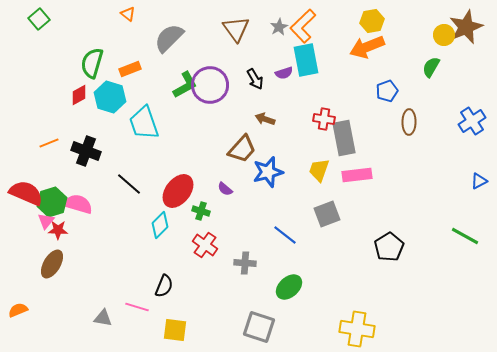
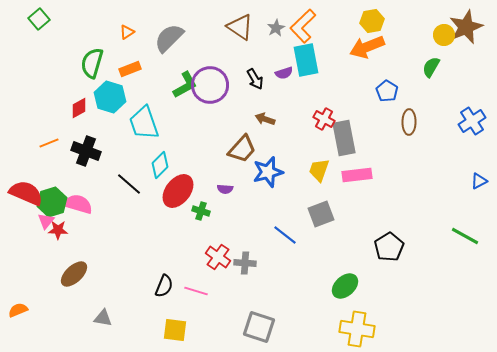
orange triangle at (128, 14): moved 1 px left, 18 px down; rotated 49 degrees clockwise
gray star at (279, 27): moved 3 px left, 1 px down
brown triangle at (236, 29): moved 4 px right, 2 px up; rotated 20 degrees counterclockwise
blue pentagon at (387, 91): rotated 20 degrees counterclockwise
red diamond at (79, 95): moved 13 px down
red cross at (324, 119): rotated 20 degrees clockwise
purple semicircle at (225, 189): rotated 35 degrees counterclockwise
gray square at (327, 214): moved 6 px left
cyan diamond at (160, 225): moved 60 px up
red cross at (205, 245): moved 13 px right, 12 px down
brown ellipse at (52, 264): moved 22 px right, 10 px down; rotated 16 degrees clockwise
green ellipse at (289, 287): moved 56 px right, 1 px up
pink line at (137, 307): moved 59 px right, 16 px up
